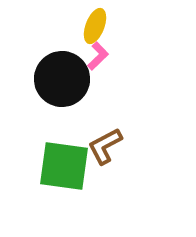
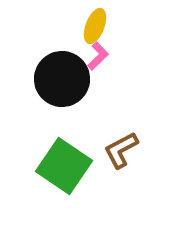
brown L-shape: moved 16 px right, 4 px down
green square: rotated 26 degrees clockwise
